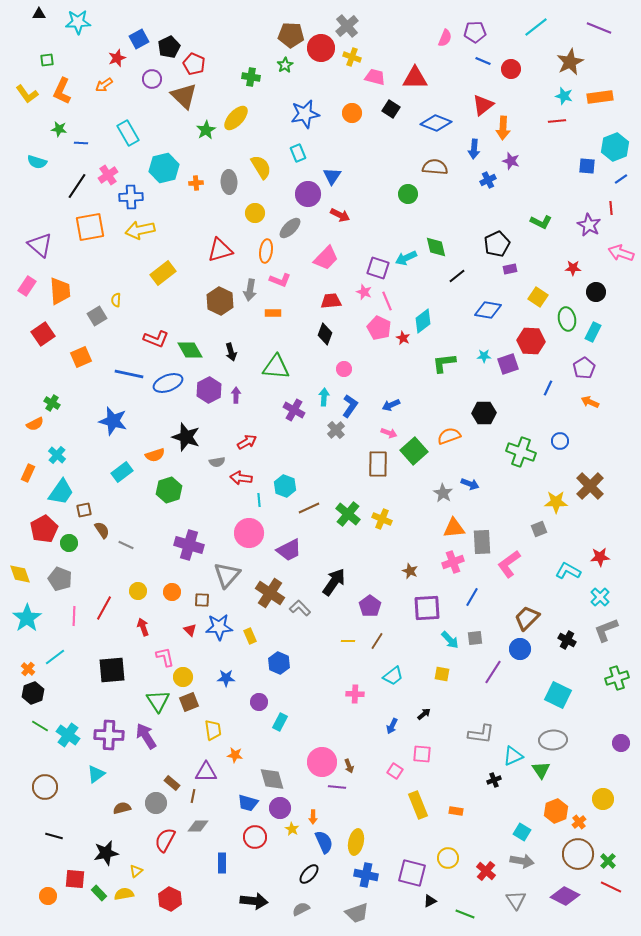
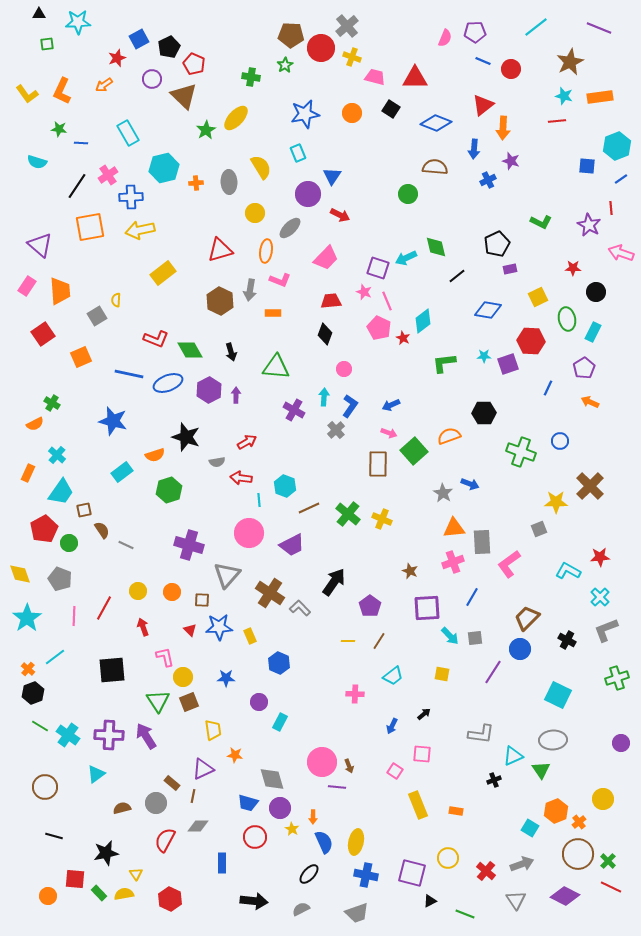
green square at (47, 60): moved 16 px up
cyan hexagon at (615, 147): moved 2 px right, 1 px up
yellow square at (538, 297): rotated 30 degrees clockwise
purple trapezoid at (289, 550): moved 3 px right, 5 px up
cyan arrow at (450, 640): moved 4 px up
brown line at (377, 641): moved 2 px right
purple triangle at (206, 772): moved 3 px left, 3 px up; rotated 25 degrees counterclockwise
cyan square at (522, 832): moved 8 px right, 4 px up
gray arrow at (522, 861): moved 3 px down; rotated 30 degrees counterclockwise
yellow triangle at (136, 871): moved 3 px down; rotated 24 degrees counterclockwise
